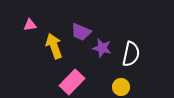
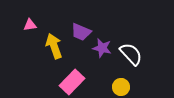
white semicircle: rotated 55 degrees counterclockwise
